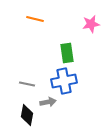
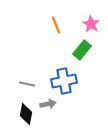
orange line: moved 21 px right, 6 px down; rotated 54 degrees clockwise
pink star: rotated 30 degrees counterclockwise
green rectangle: moved 15 px right, 3 px up; rotated 48 degrees clockwise
gray arrow: moved 2 px down
black diamond: moved 1 px left, 1 px up
